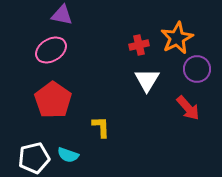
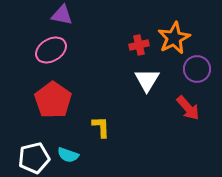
orange star: moved 3 px left
